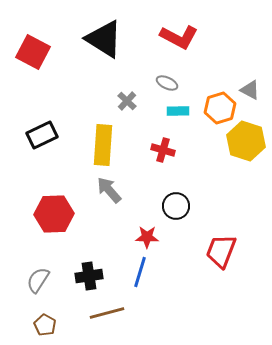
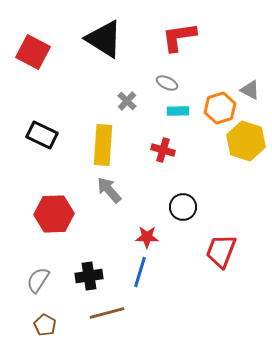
red L-shape: rotated 144 degrees clockwise
black rectangle: rotated 52 degrees clockwise
black circle: moved 7 px right, 1 px down
